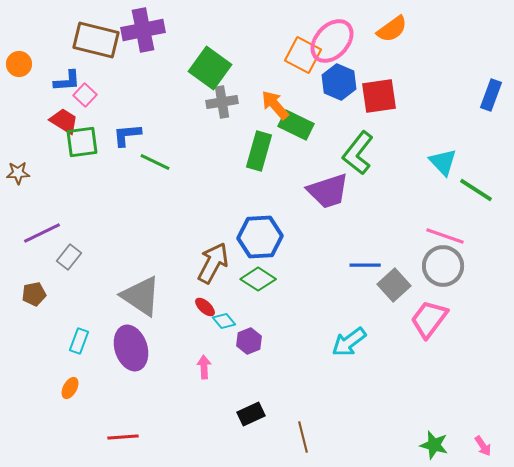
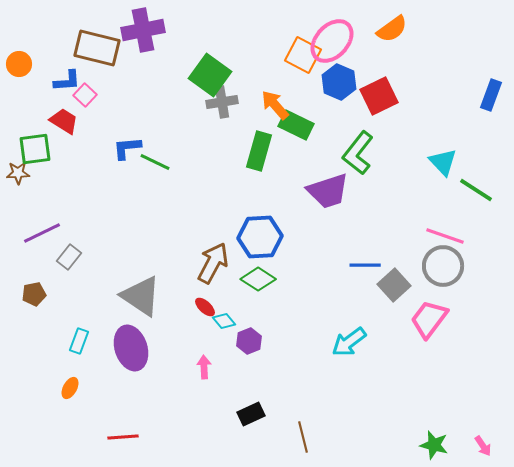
brown rectangle at (96, 40): moved 1 px right, 8 px down
green square at (210, 68): moved 7 px down
red square at (379, 96): rotated 18 degrees counterclockwise
blue L-shape at (127, 135): moved 13 px down
green square at (82, 142): moved 47 px left, 7 px down
